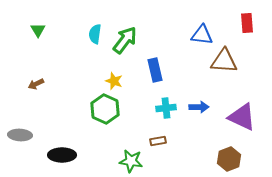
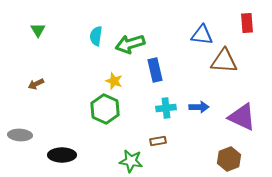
cyan semicircle: moved 1 px right, 2 px down
green arrow: moved 5 px right, 4 px down; rotated 144 degrees counterclockwise
